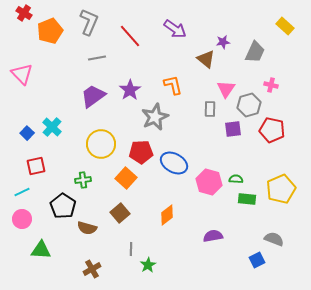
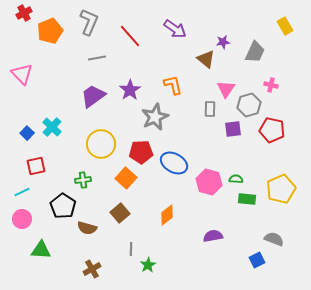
red cross at (24, 13): rotated 28 degrees clockwise
yellow rectangle at (285, 26): rotated 18 degrees clockwise
